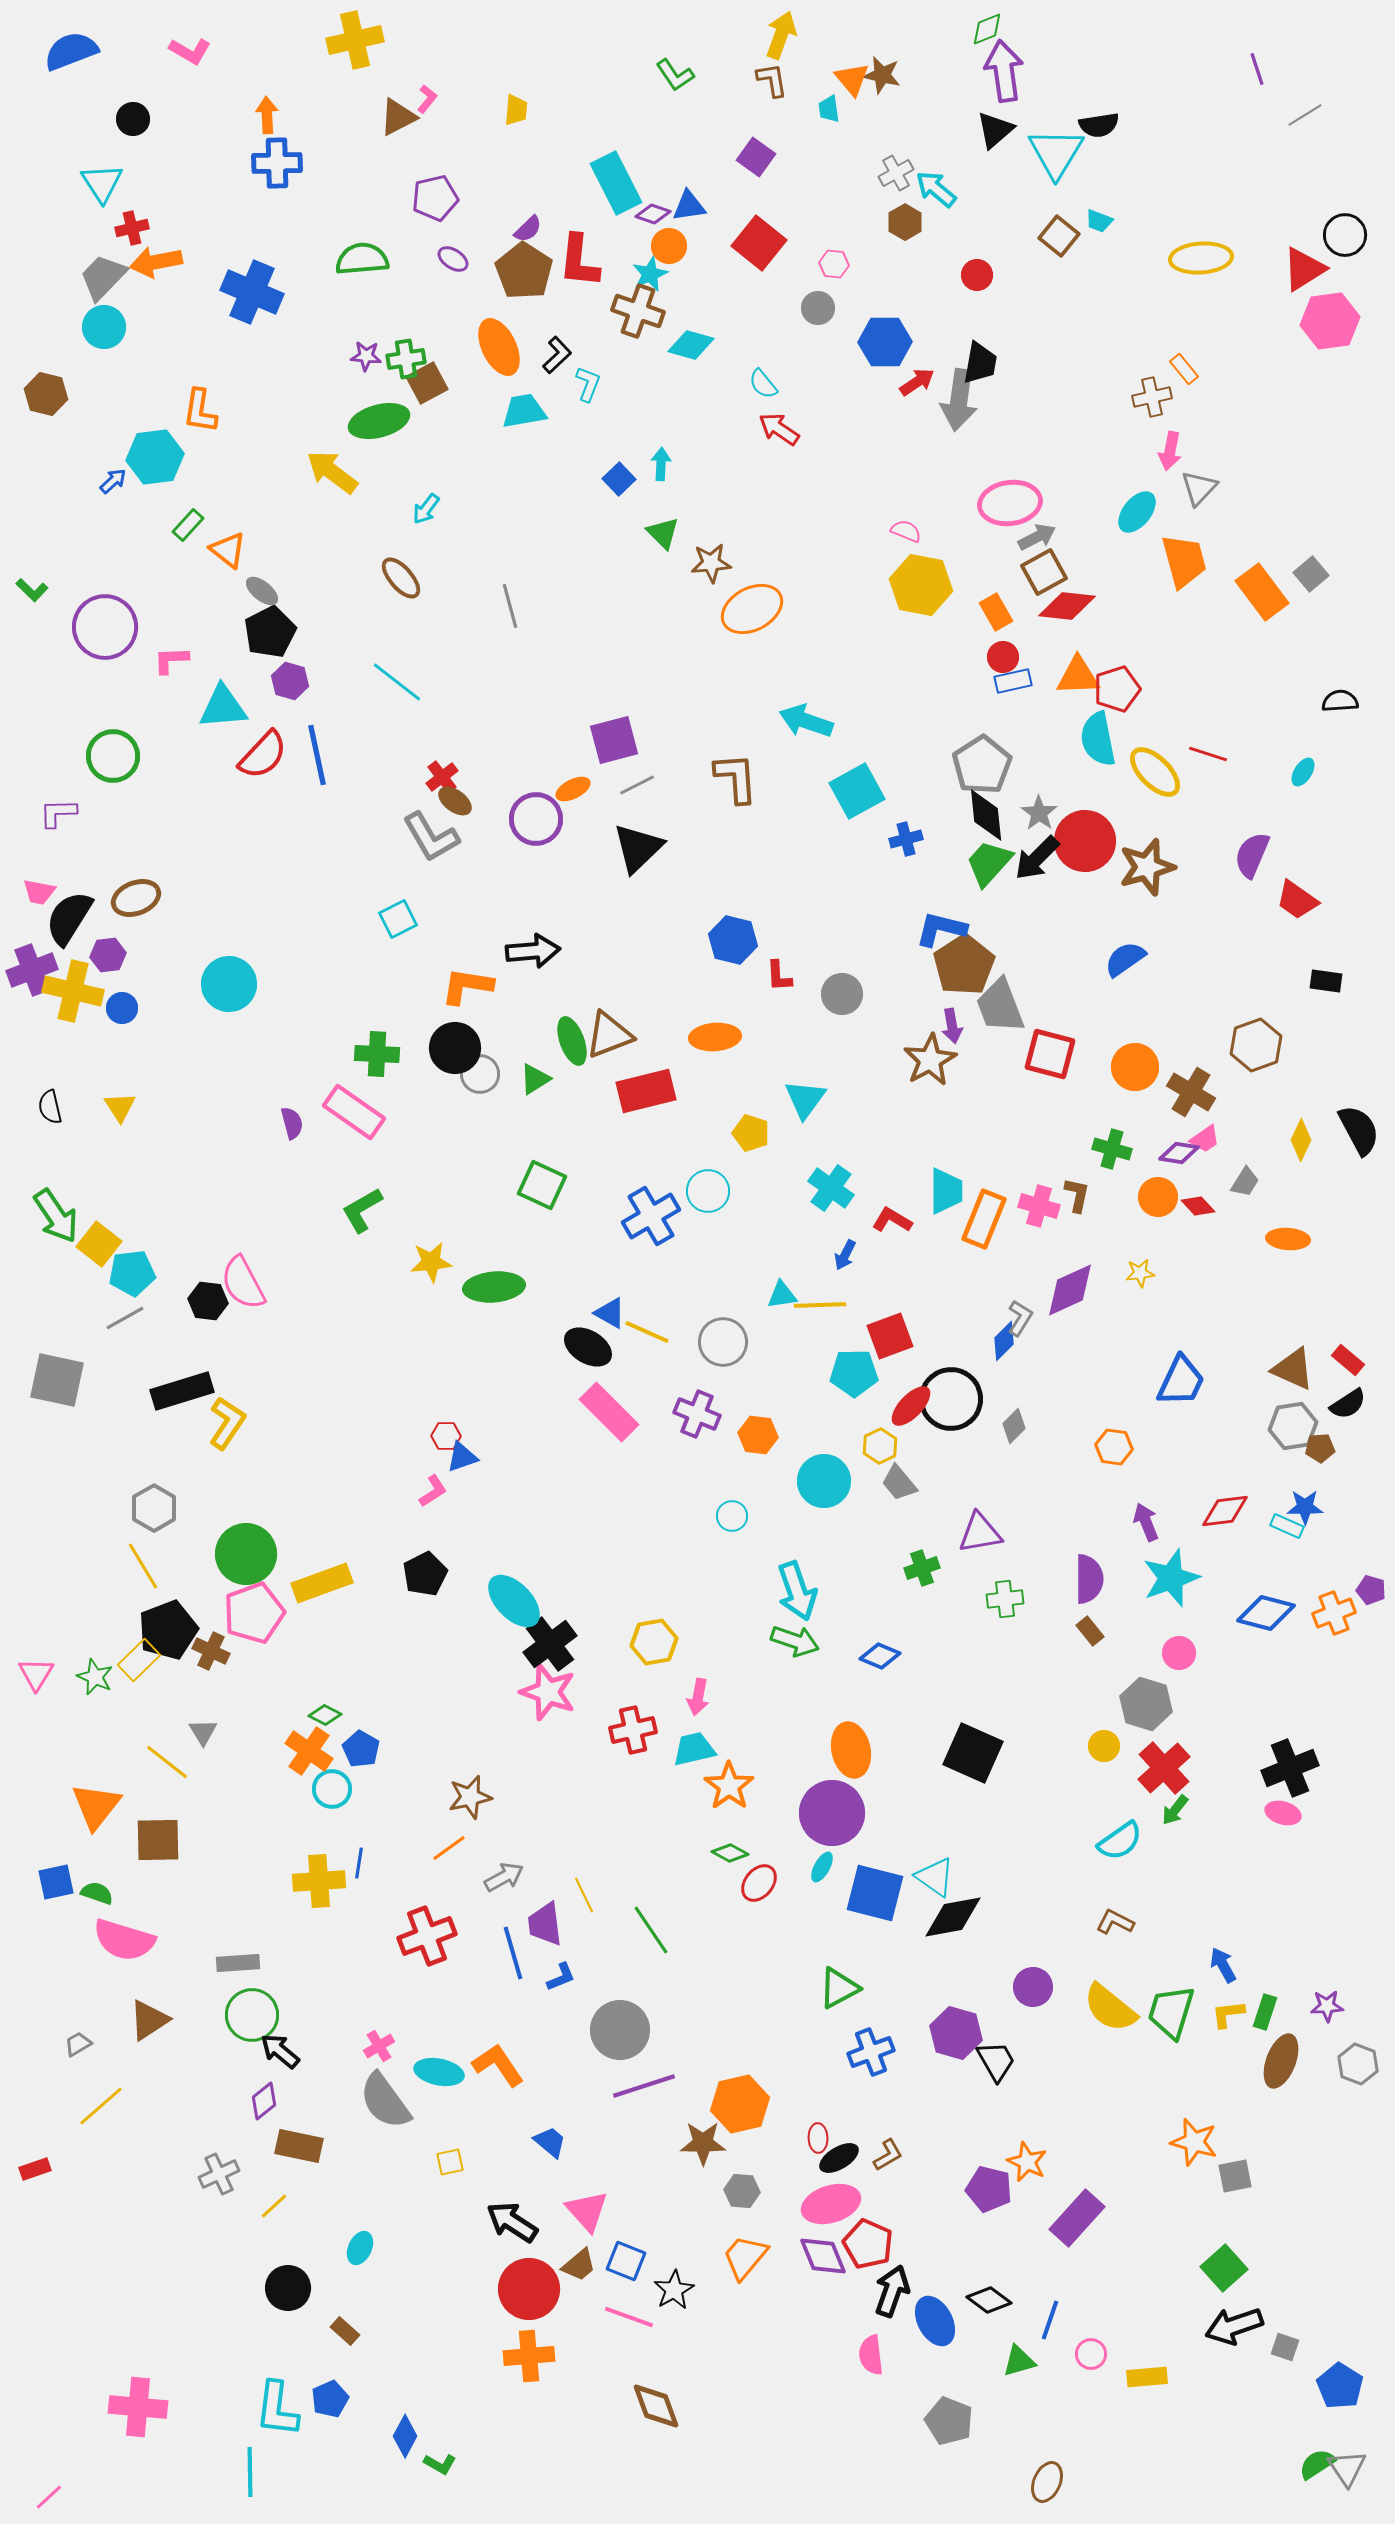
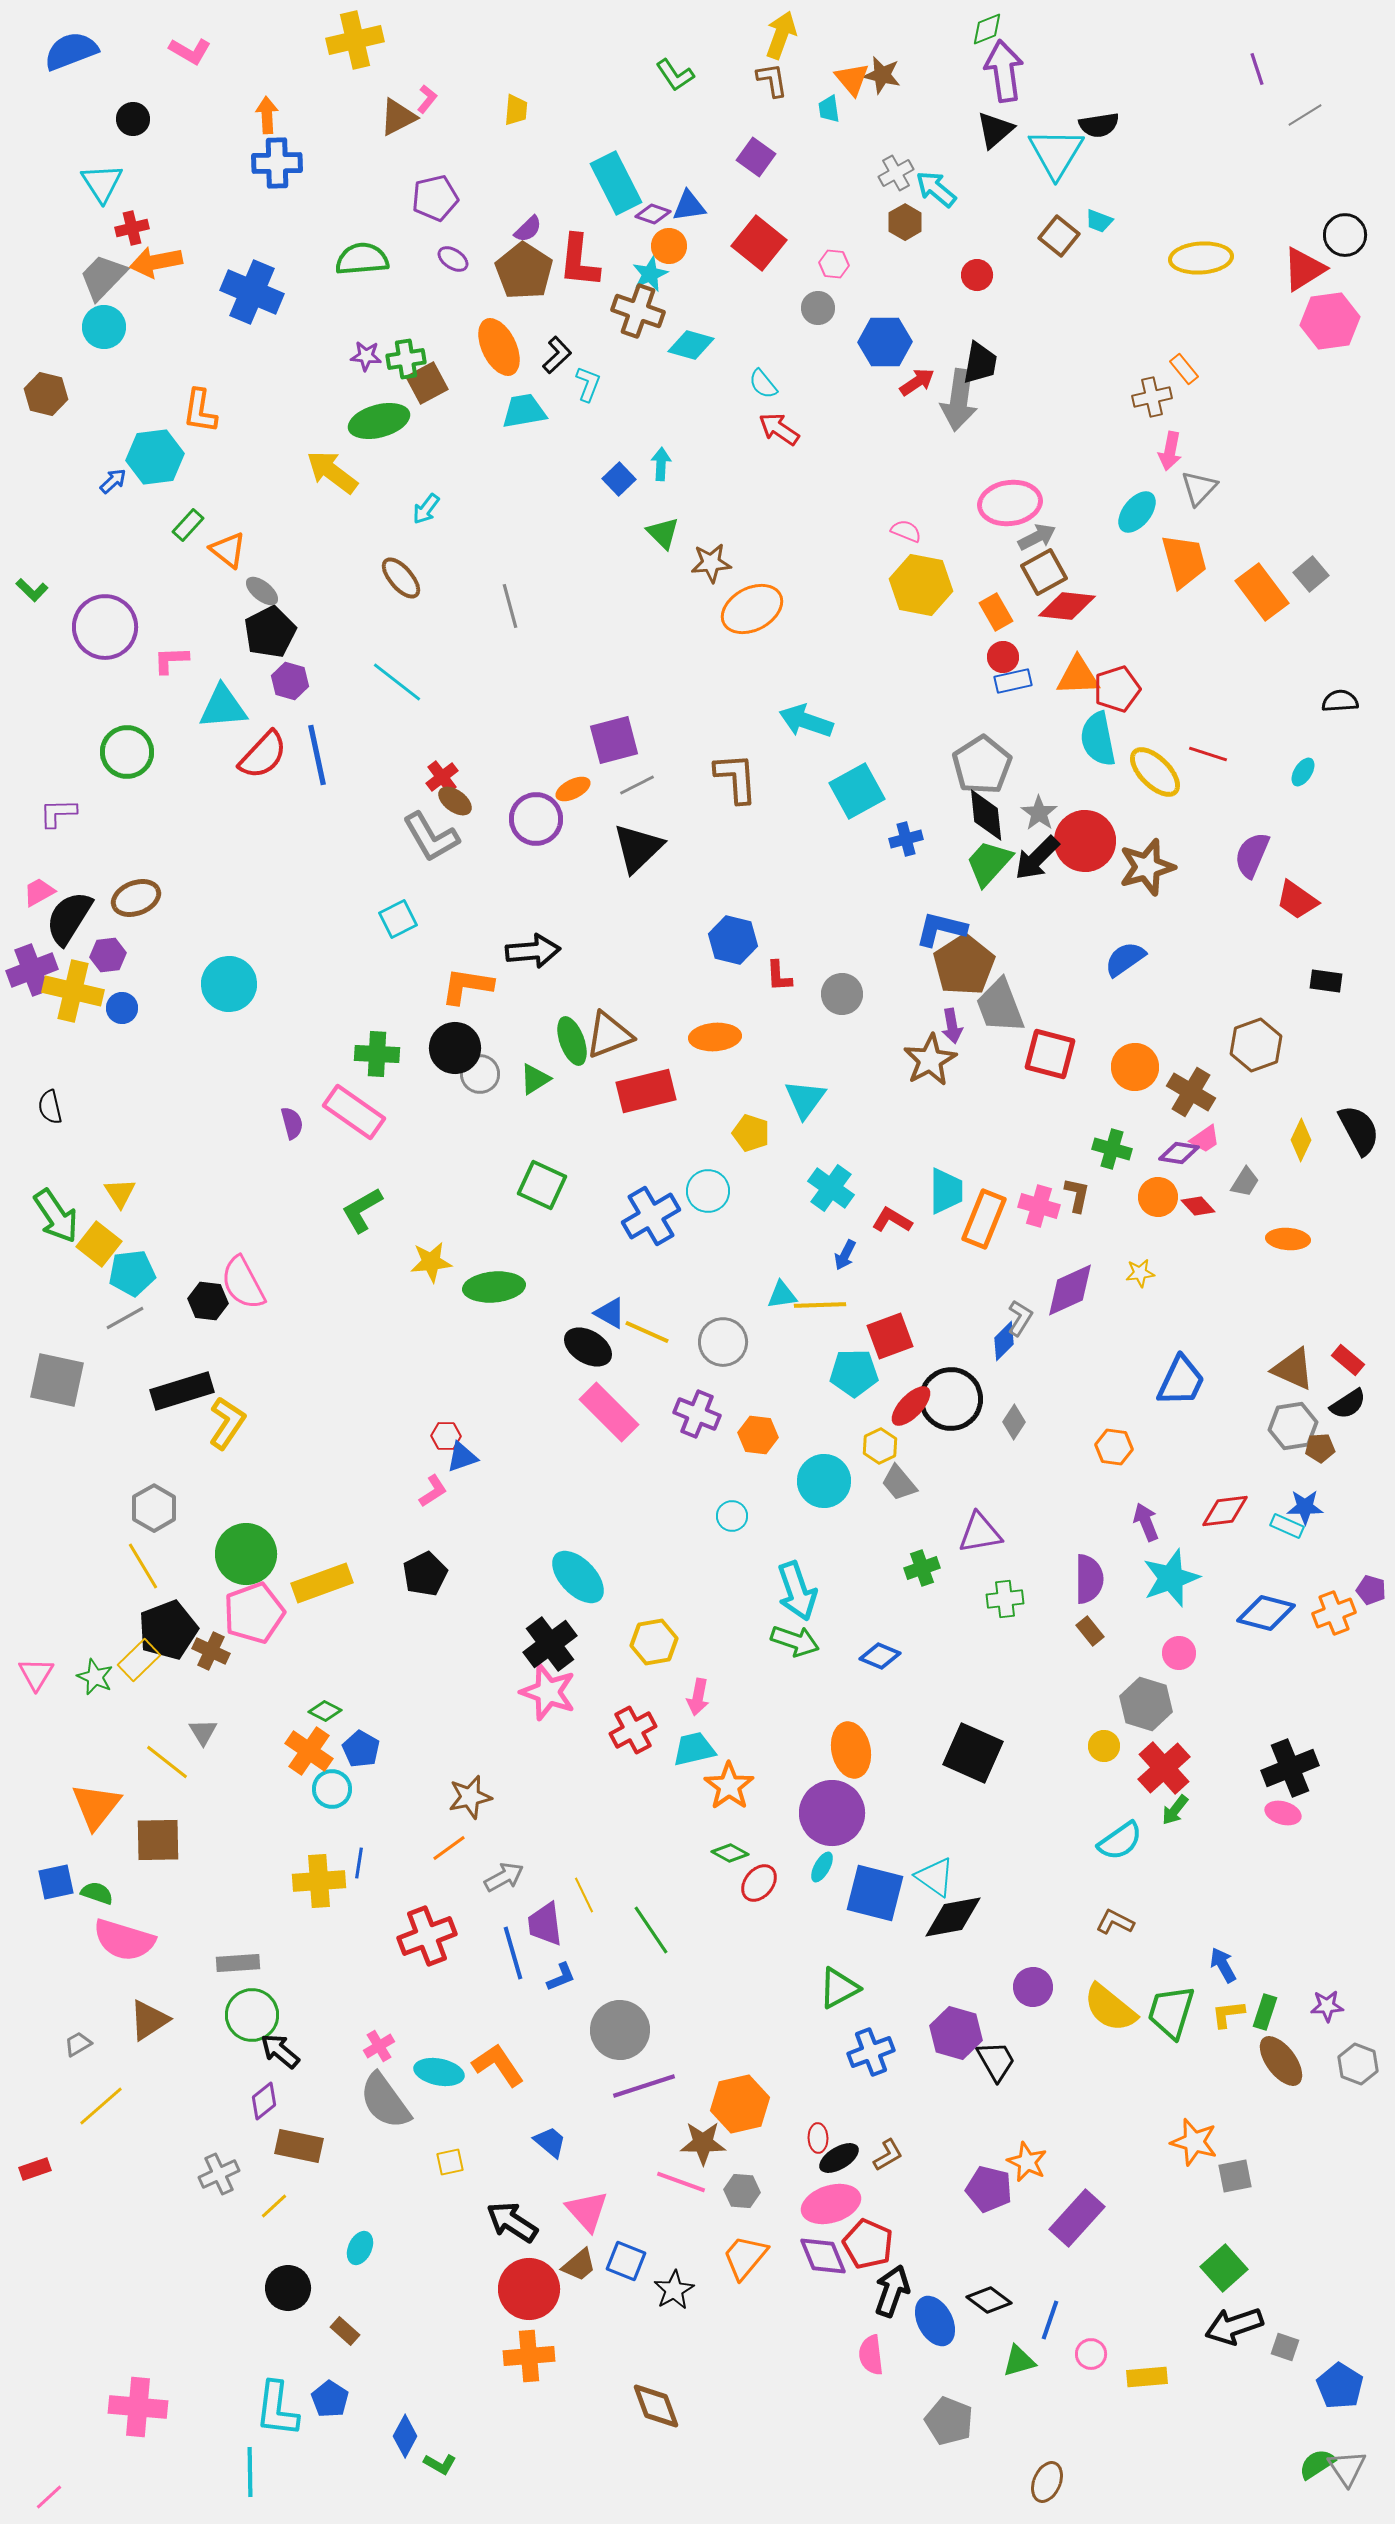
green circle at (113, 756): moved 14 px right, 4 px up
pink trapezoid at (39, 892): rotated 140 degrees clockwise
yellow triangle at (120, 1107): moved 86 px down
gray diamond at (1014, 1426): moved 4 px up; rotated 12 degrees counterclockwise
cyan ellipse at (514, 1601): moved 64 px right, 24 px up
green diamond at (325, 1715): moved 4 px up
red cross at (633, 1730): rotated 15 degrees counterclockwise
brown ellipse at (1281, 2061): rotated 58 degrees counterclockwise
pink line at (629, 2317): moved 52 px right, 135 px up
blue pentagon at (330, 2399): rotated 15 degrees counterclockwise
